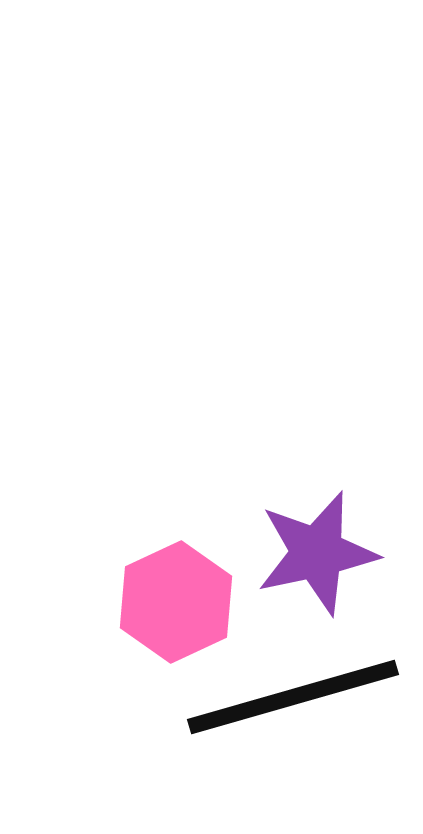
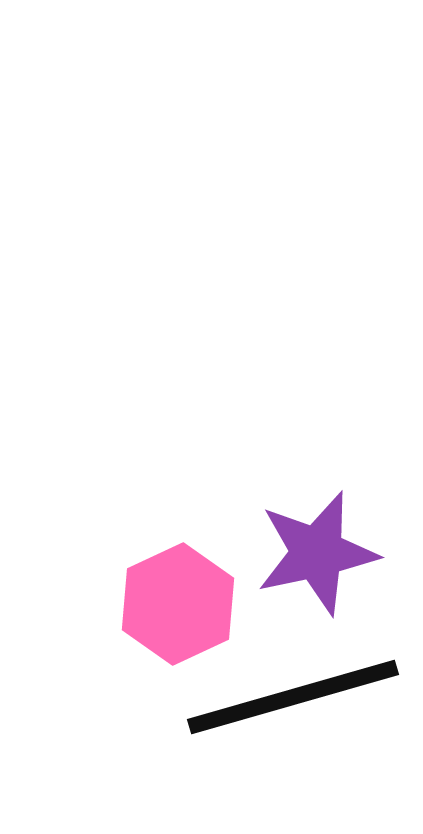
pink hexagon: moved 2 px right, 2 px down
